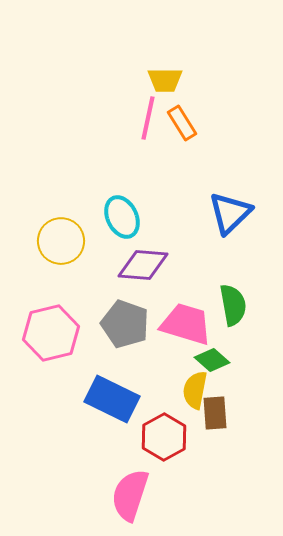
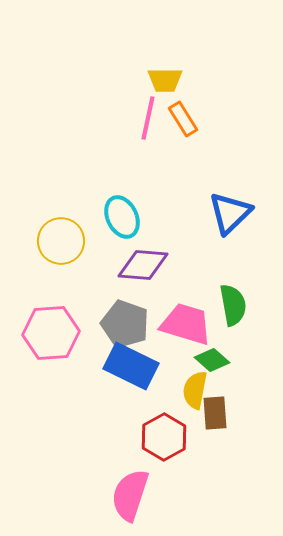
orange rectangle: moved 1 px right, 4 px up
pink hexagon: rotated 10 degrees clockwise
blue rectangle: moved 19 px right, 33 px up
